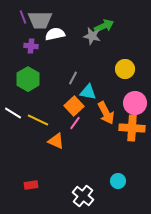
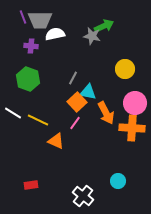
green hexagon: rotated 10 degrees counterclockwise
orange square: moved 3 px right, 4 px up
